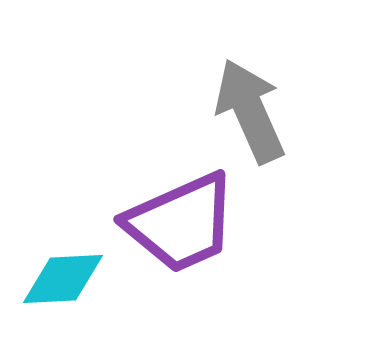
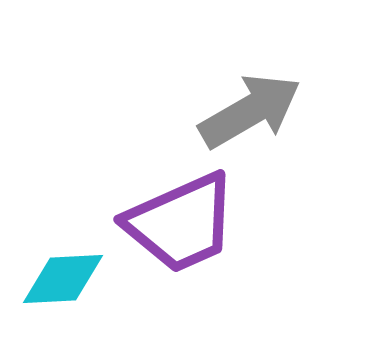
gray arrow: rotated 84 degrees clockwise
